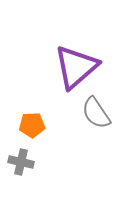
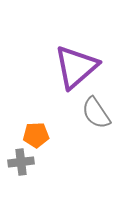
orange pentagon: moved 4 px right, 10 px down
gray cross: rotated 20 degrees counterclockwise
